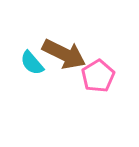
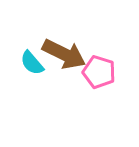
pink pentagon: moved 1 px right, 4 px up; rotated 24 degrees counterclockwise
